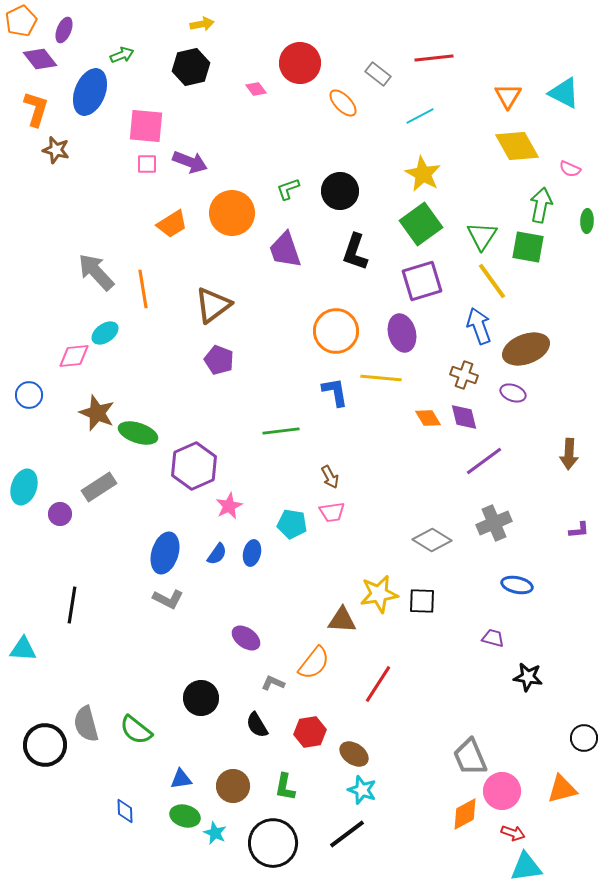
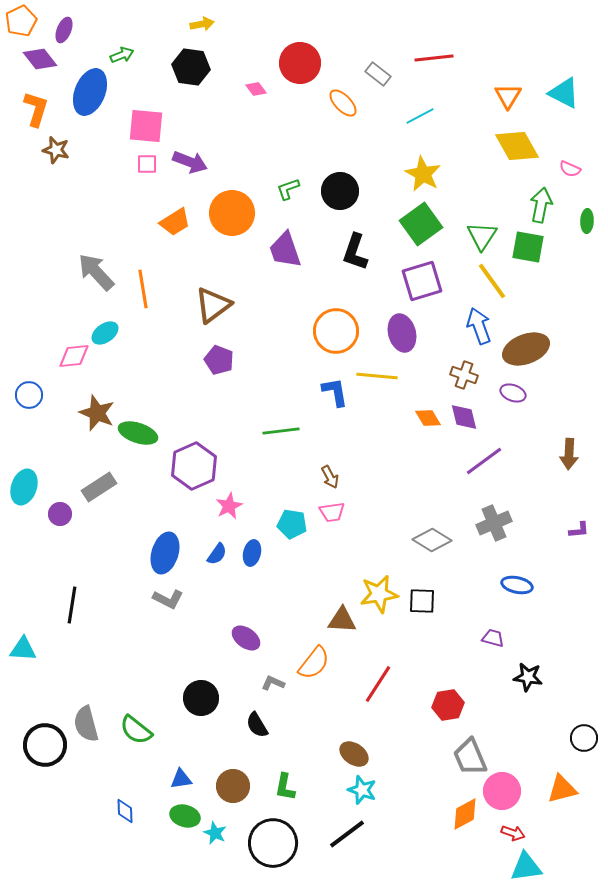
black hexagon at (191, 67): rotated 21 degrees clockwise
orange trapezoid at (172, 224): moved 3 px right, 2 px up
yellow line at (381, 378): moved 4 px left, 2 px up
red hexagon at (310, 732): moved 138 px right, 27 px up
